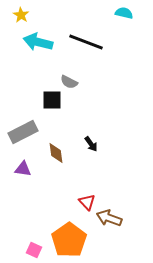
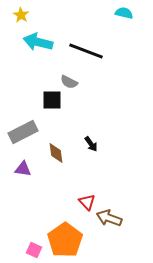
black line: moved 9 px down
orange pentagon: moved 4 px left
